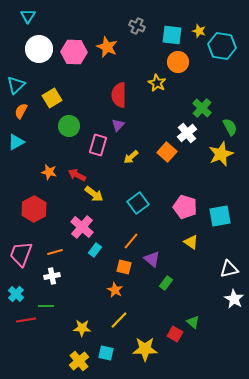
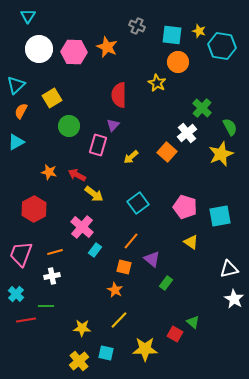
purple triangle at (118, 125): moved 5 px left
